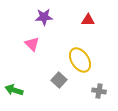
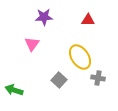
pink triangle: rotated 21 degrees clockwise
yellow ellipse: moved 3 px up
gray cross: moved 1 px left, 13 px up
